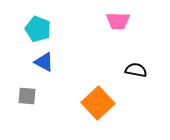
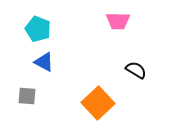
black semicircle: rotated 20 degrees clockwise
